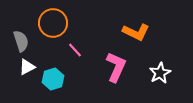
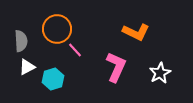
orange circle: moved 4 px right, 6 px down
gray semicircle: rotated 15 degrees clockwise
